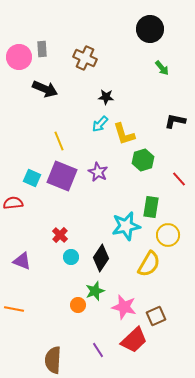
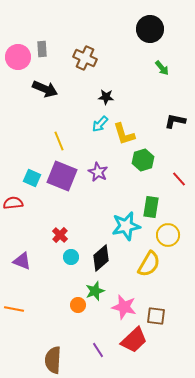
pink circle: moved 1 px left
black diamond: rotated 16 degrees clockwise
brown square: rotated 30 degrees clockwise
